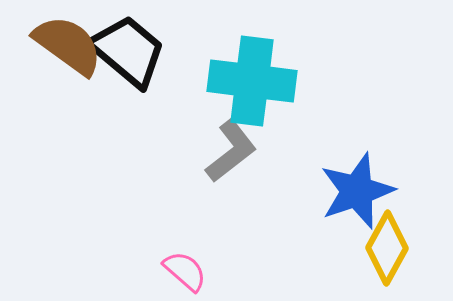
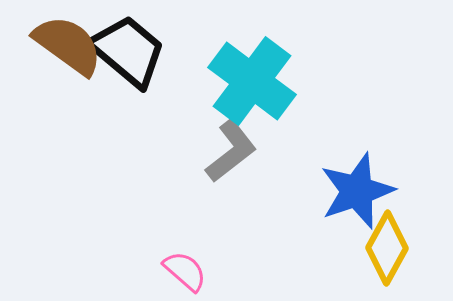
cyan cross: rotated 30 degrees clockwise
